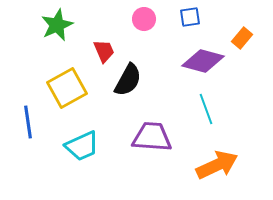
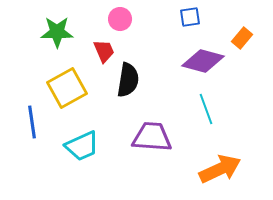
pink circle: moved 24 px left
green star: moved 7 px down; rotated 24 degrees clockwise
black semicircle: rotated 20 degrees counterclockwise
blue line: moved 4 px right
orange arrow: moved 3 px right, 4 px down
